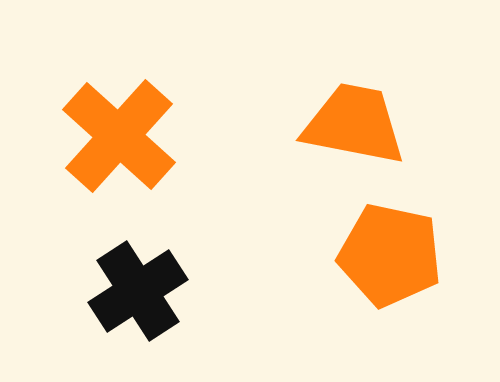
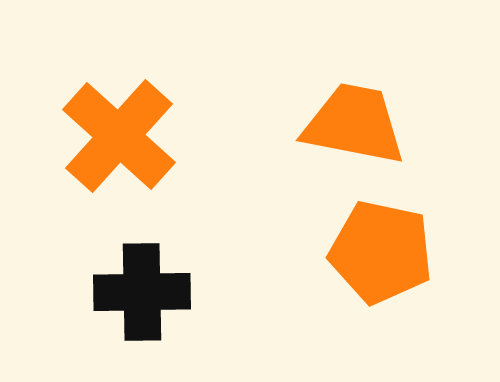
orange pentagon: moved 9 px left, 3 px up
black cross: moved 4 px right, 1 px down; rotated 32 degrees clockwise
